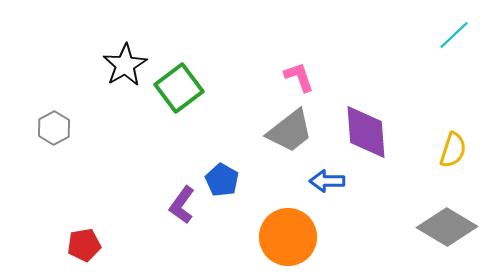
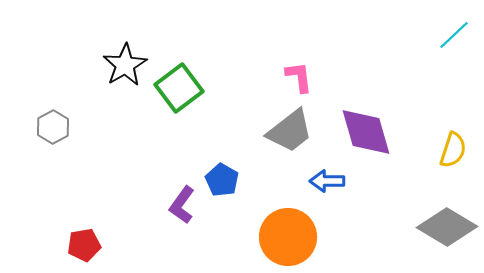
pink L-shape: rotated 12 degrees clockwise
gray hexagon: moved 1 px left, 1 px up
purple diamond: rotated 12 degrees counterclockwise
